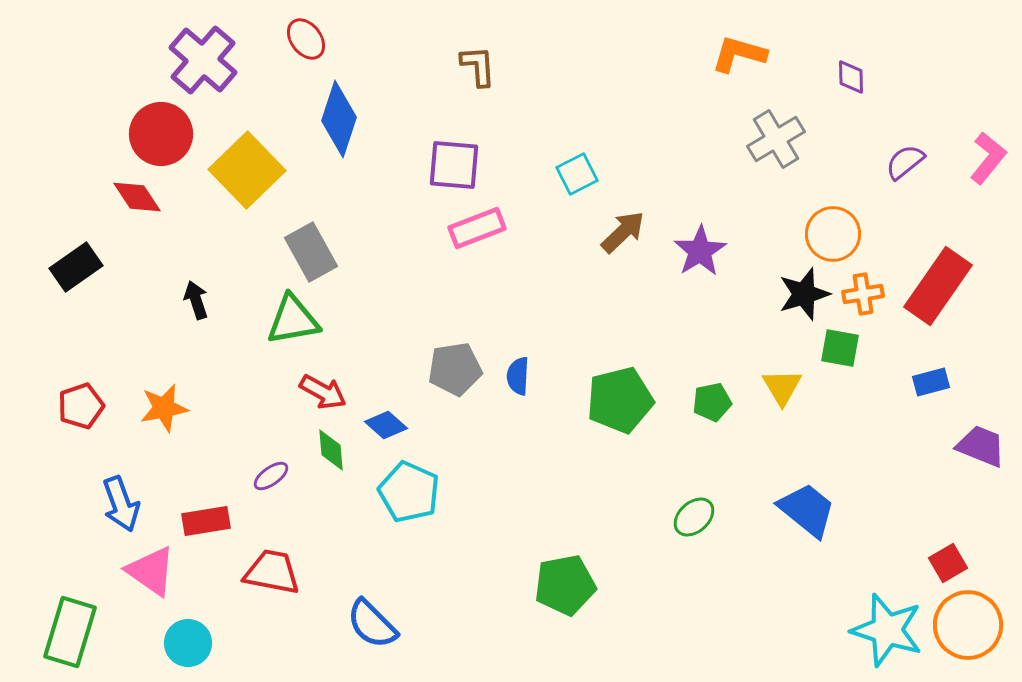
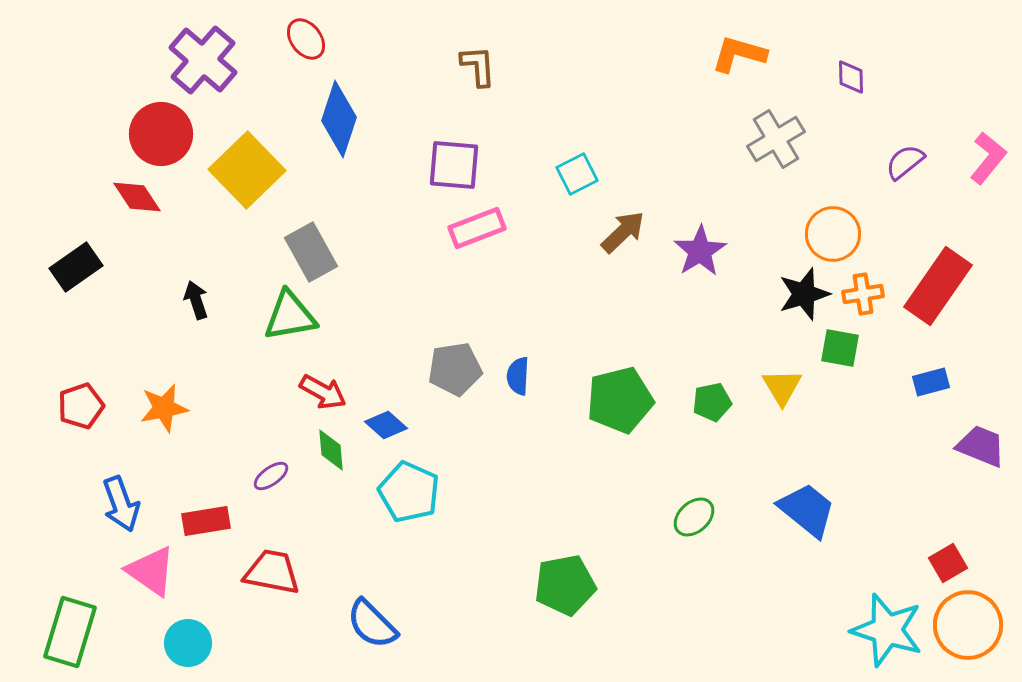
green triangle at (293, 320): moved 3 px left, 4 px up
